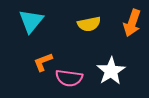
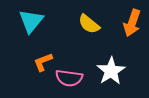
yellow semicircle: rotated 50 degrees clockwise
